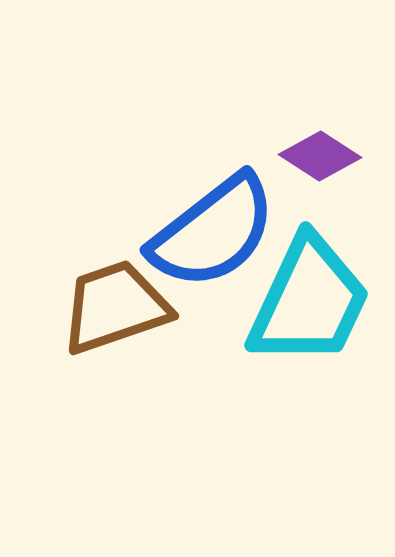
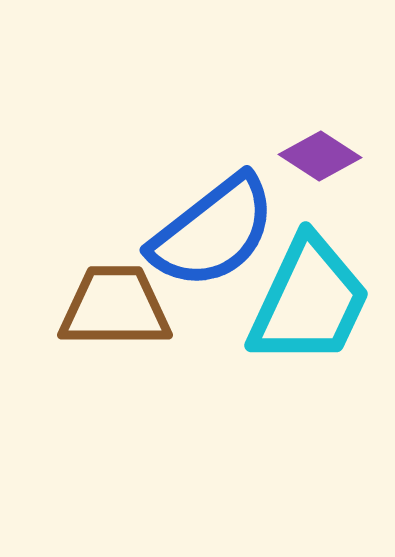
brown trapezoid: rotated 19 degrees clockwise
